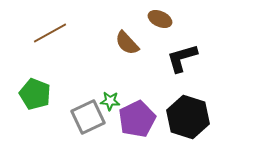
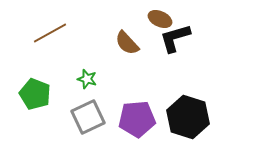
black L-shape: moved 7 px left, 20 px up
green star: moved 23 px left, 22 px up; rotated 12 degrees clockwise
purple pentagon: rotated 21 degrees clockwise
